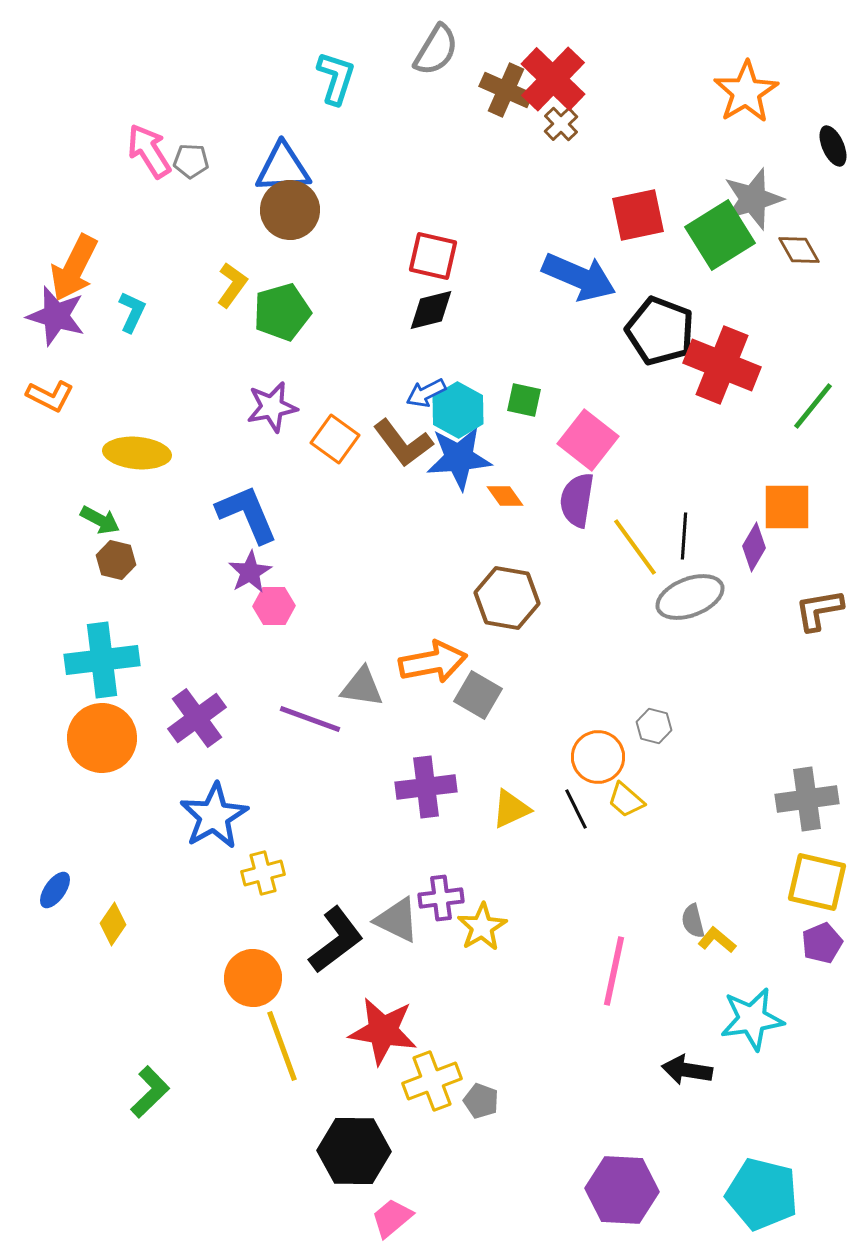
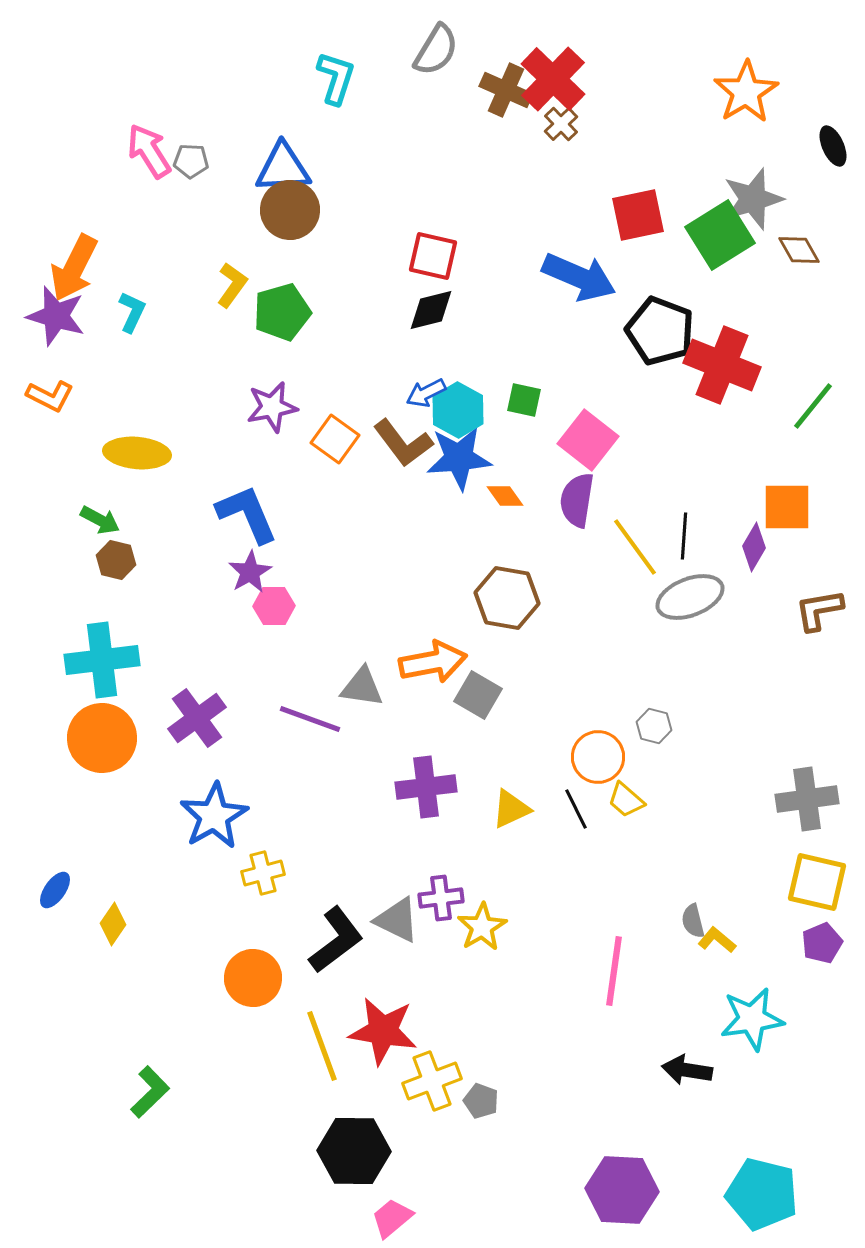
pink line at (614, 971): rotated 4 degrees counterclockwise
yellow line at (282, 1046): moved 40 px right
